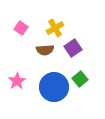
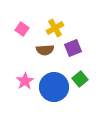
pink square: moved 1 px right, 1 px down
purple square: rotated 12 degrees clockwise
pink star: moved 8 px right
